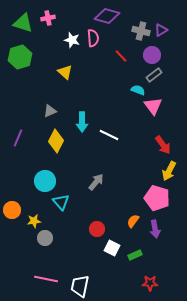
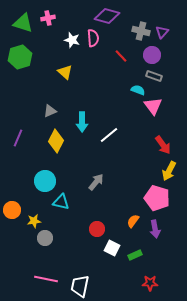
purple triangle: moved 1 px right, 2 px down; rotated 16 degrees counterclockwise
gray rectangle: moved 1 px down; rotated 56 degrees clockwise
white line: rotated 66 degrees counterclockwise
cyan triangle: rotated 36 degrees counterclockwise
